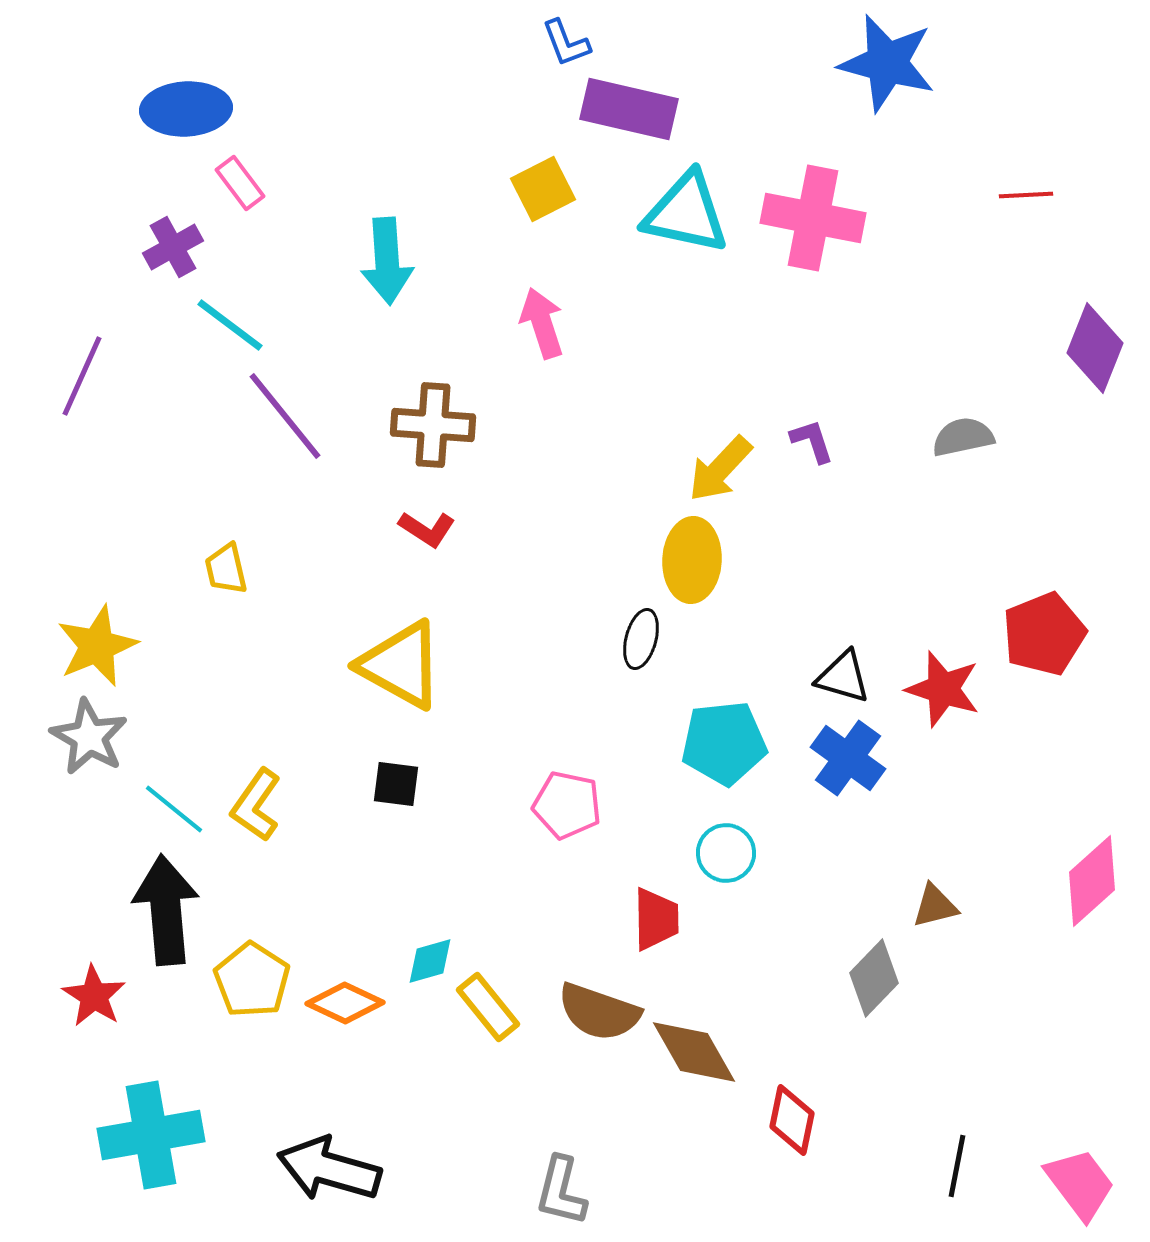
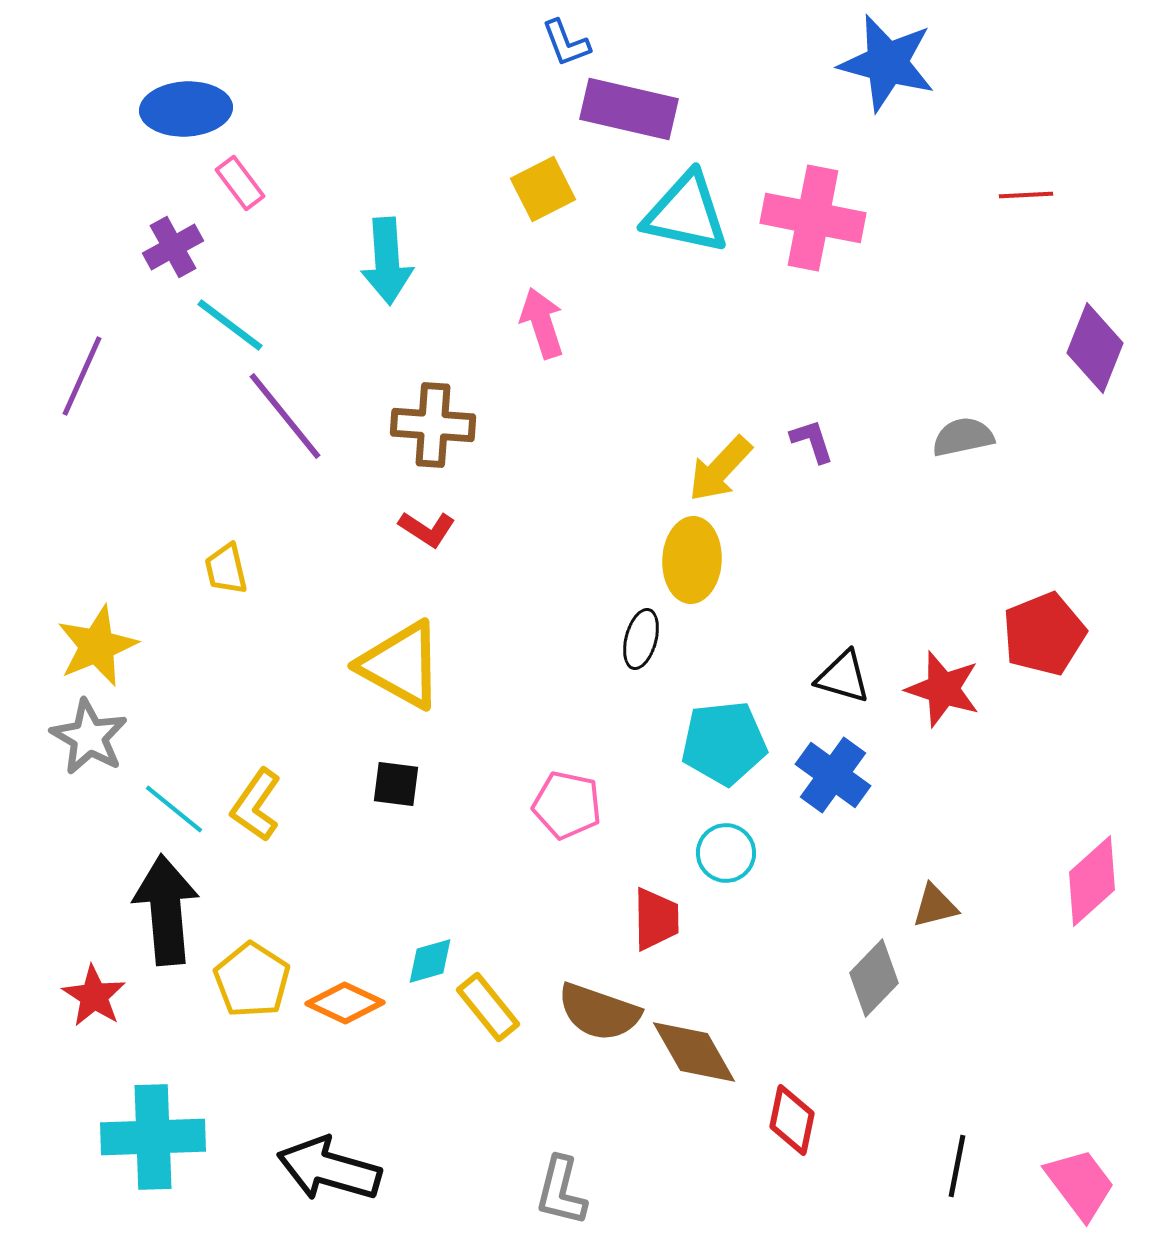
blue cross at (848, 758): moved 15 px left, 17 px down
cyan cross at (151, 1135): moved 2 px right, 2 px down; rotated 8 degrees clockwise
